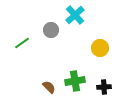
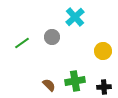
cyan cross: moved 2 px down
gray circle: moved 1 px right, 7 px down
yellow circle: moved 3 px right, 3 px down
brown semicircle: moved 2 px up
